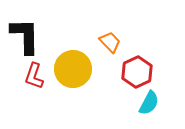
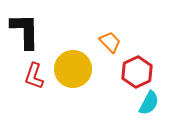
black L-shape: moved 5 px up
